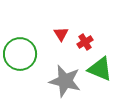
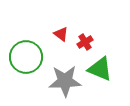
red triangle: rotated 21 degrees counterclockwise
green circle: moved 6 px right, 3 px down
gray star: rotated 16 degrees counterclockwise
